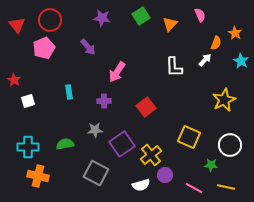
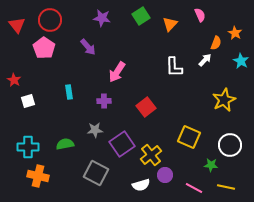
pink pentagon: rotated 15 degrees counterclockwise
